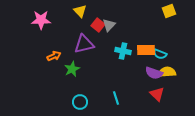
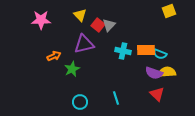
yellow triangle: moved 4 px down
